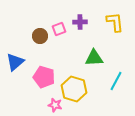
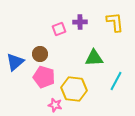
brown circle: moved 18 px down
yellow hexagon: rotated 10 degrees counterclockwise
